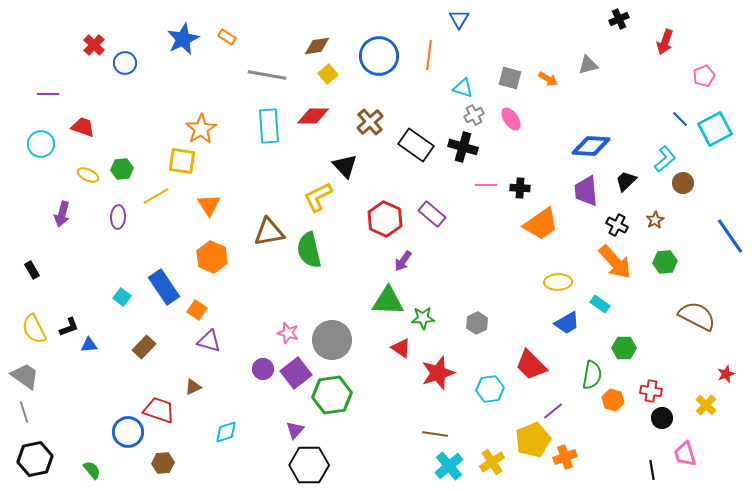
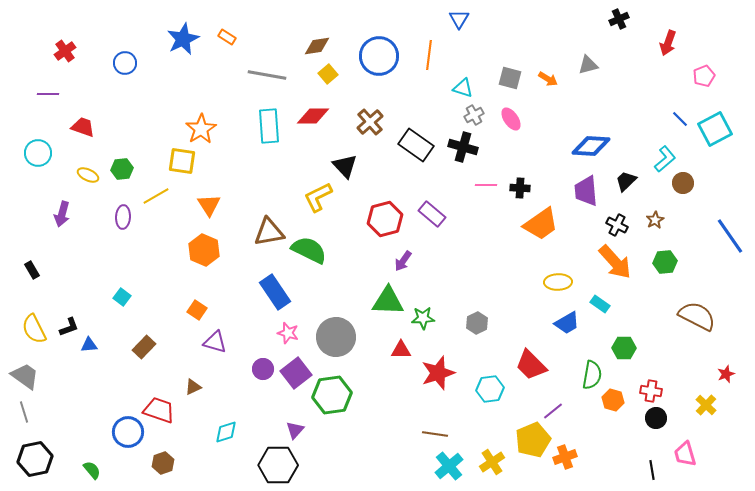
red arrow at (665, 42): moved 3 px right, 1 px down
red cross at (94, 45): moved 29 px left, 6 px down; rotated 10 degrees clockwise
cyan circle at (41, 144): moved 3 px left, 9 px down
purple ellipse at (118, 217): moved 5 px right
red hexagon at (385, 219): rotated 20 degrees clockwise
green semicircle at (309, 250): rotated 129 degrees clockwise
orange hexagon at (212, 257): moved 8 px left, 7 px up
blue rectangle at (164, 287): moved 111 px right, 5 px down
gray circle at (332, 340): moved 4 px right, 3 px up
purple triangle at (209, 341): moved 6 px right, 1 px down
red triangle at (401, 348): moved 2 px down; rotated 35 degrees counterclockwise
black circle at (662, 418): moved 6 px left
brown hexagon at (163, 463): rotated 15 degrees counterclockwise
black hexagon at (309, 465): moved 31 px left
